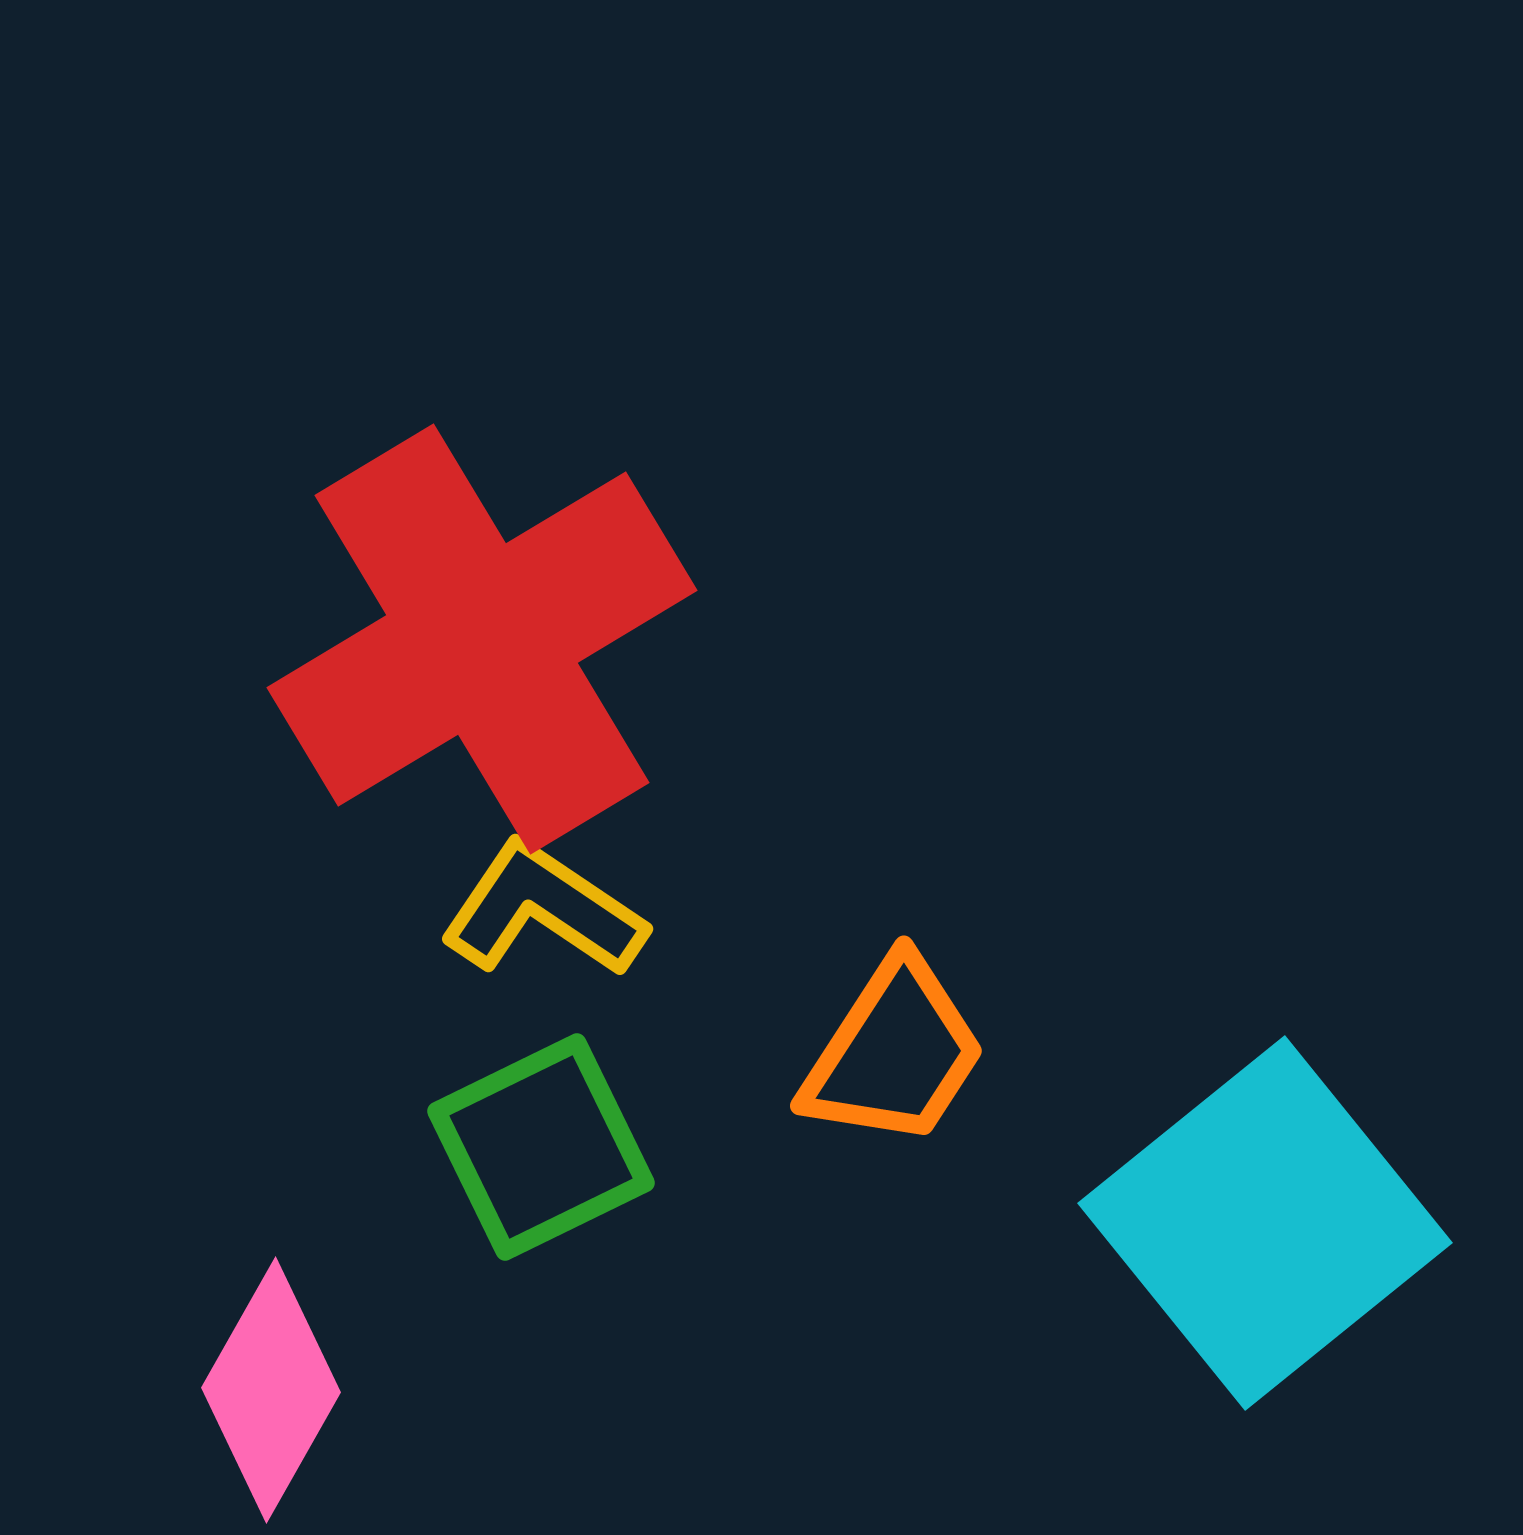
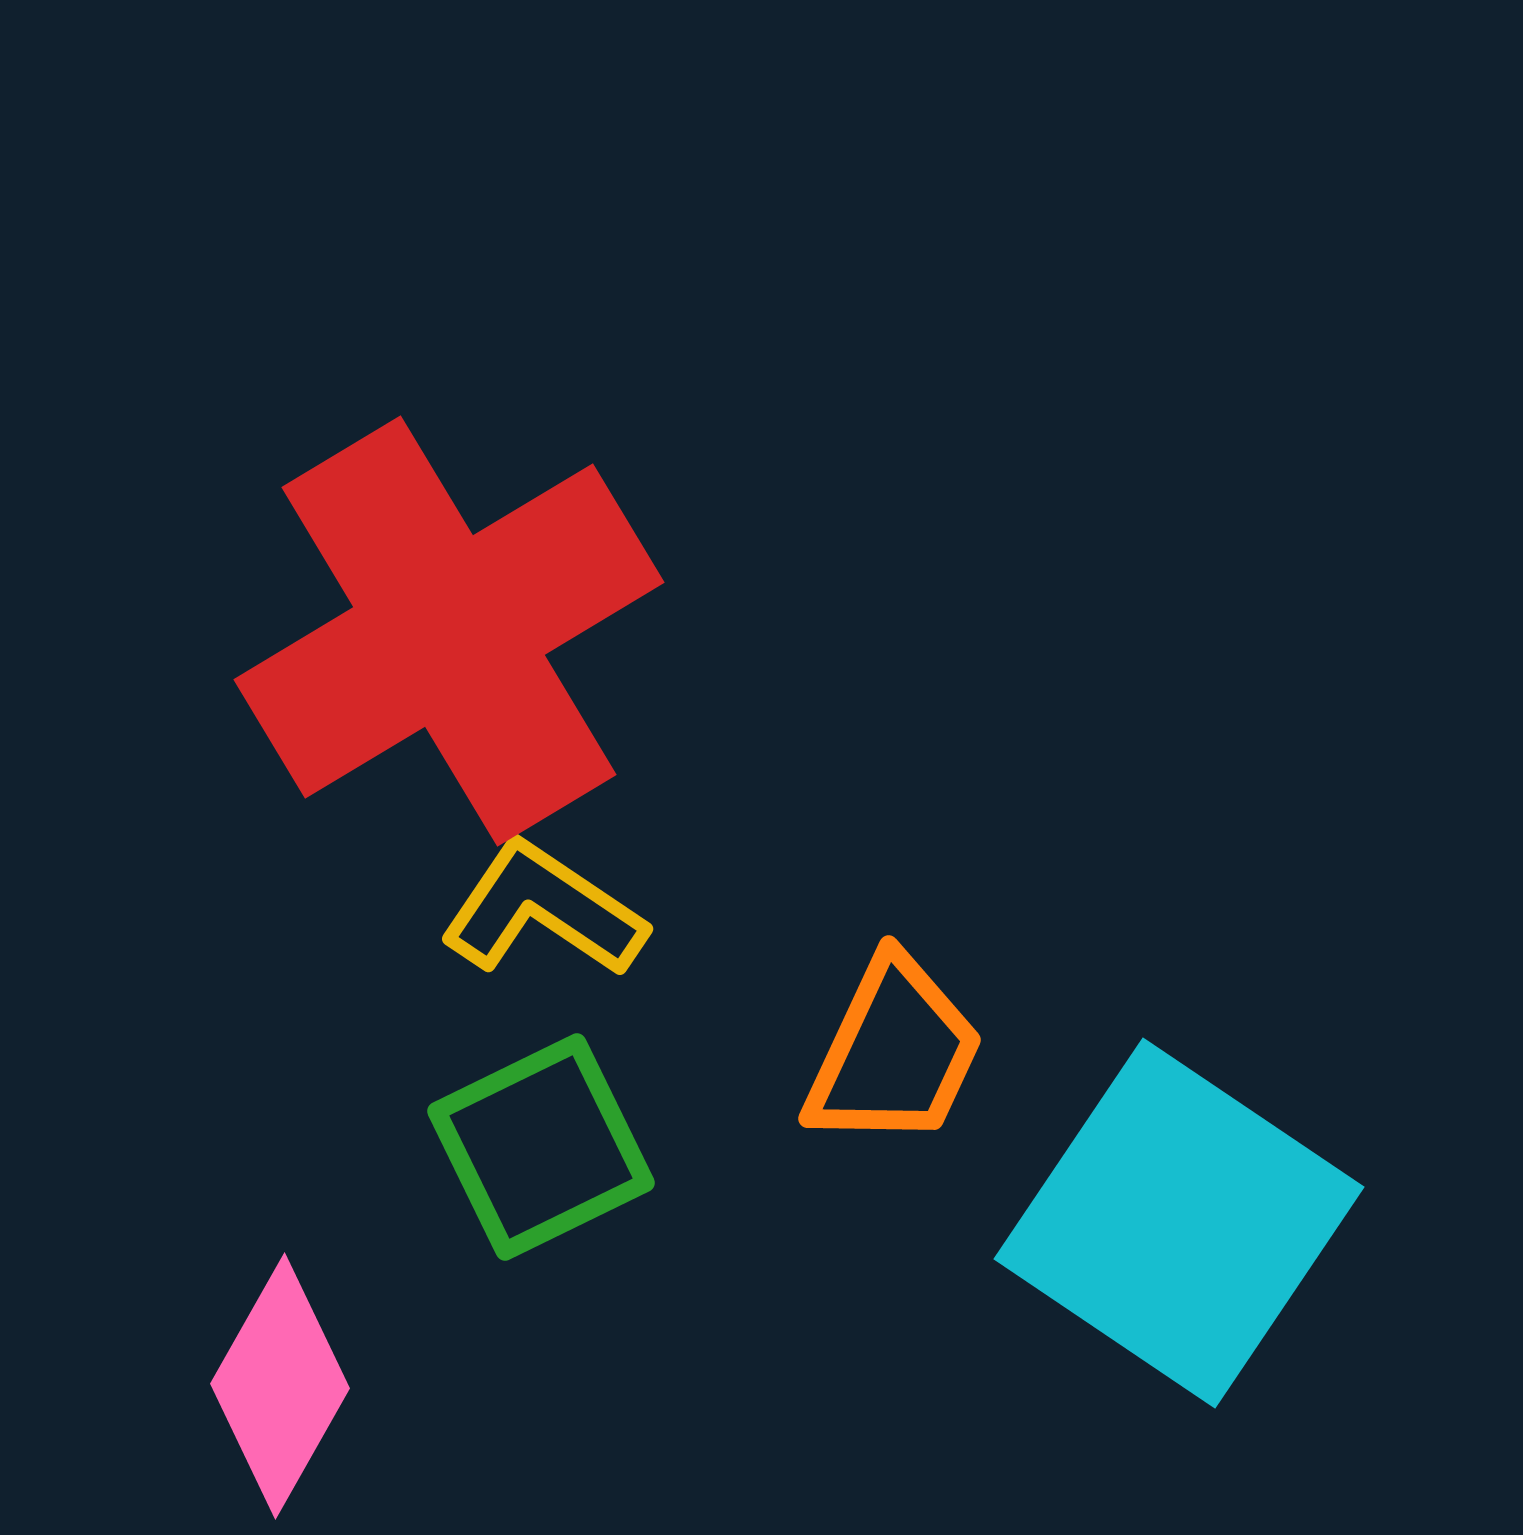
red cross: moved 33 px left, 8 px up
orange trapezoid: rotated 8 degrees counterclockwise
cyan square: moved 86 px left; rotated 17 degrees counterclockwise
pink diamond: moved 9 px right, 4 px up
